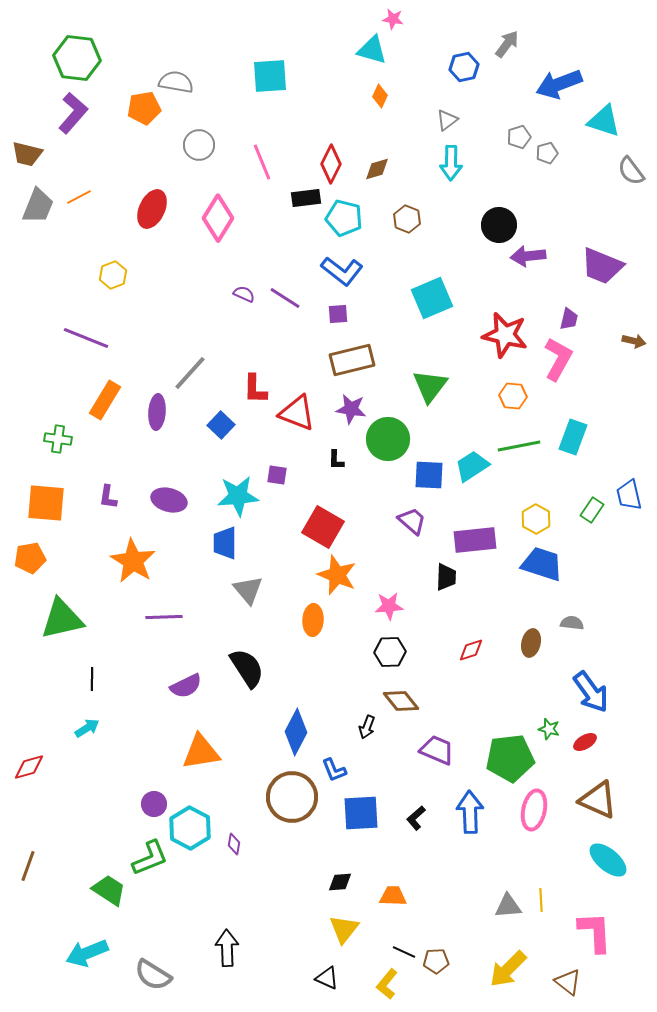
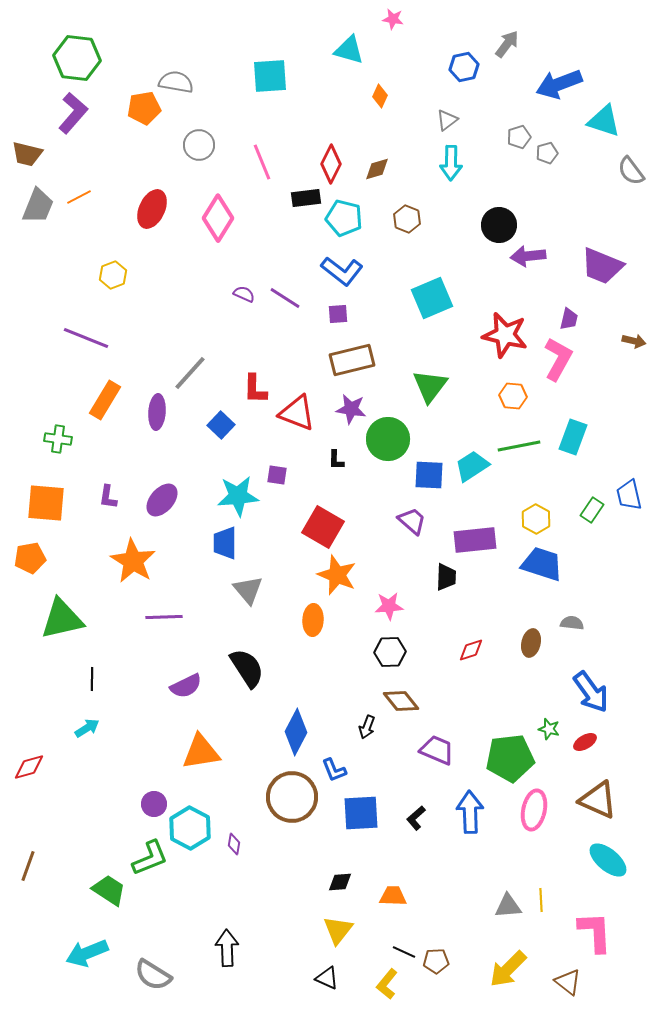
cyan triangle at (372, 50): moved 23 px left
purple ellipse at (169, 500): moved 7 px left; rotated 64 degrees counterclockwise
yellow triangle at (344, 929): moved 6 px left, 1 px down
